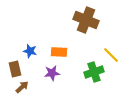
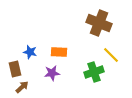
brown cross: moved 13 px right, 3 px down
blue star: moved 1 px down
